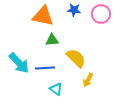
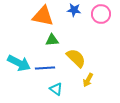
cyan arrow: rotated 20 degrees counterclockwise
